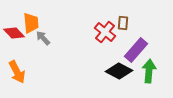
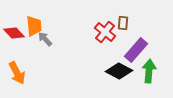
orange trapezoid: moved 3 px right, 3 px down
gray arrow: moved 2 px right, 1 px down
orange arrow: moved 1 px down
